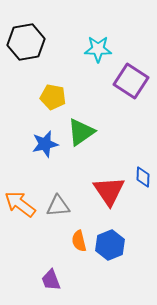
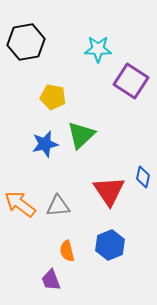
green triangle: moved 3 px down; rotated 8 degrees counterclockwise
blue diamond: rotated 10 degrees clockwise
orange semicircle: moved 12 px left, 10 px down
